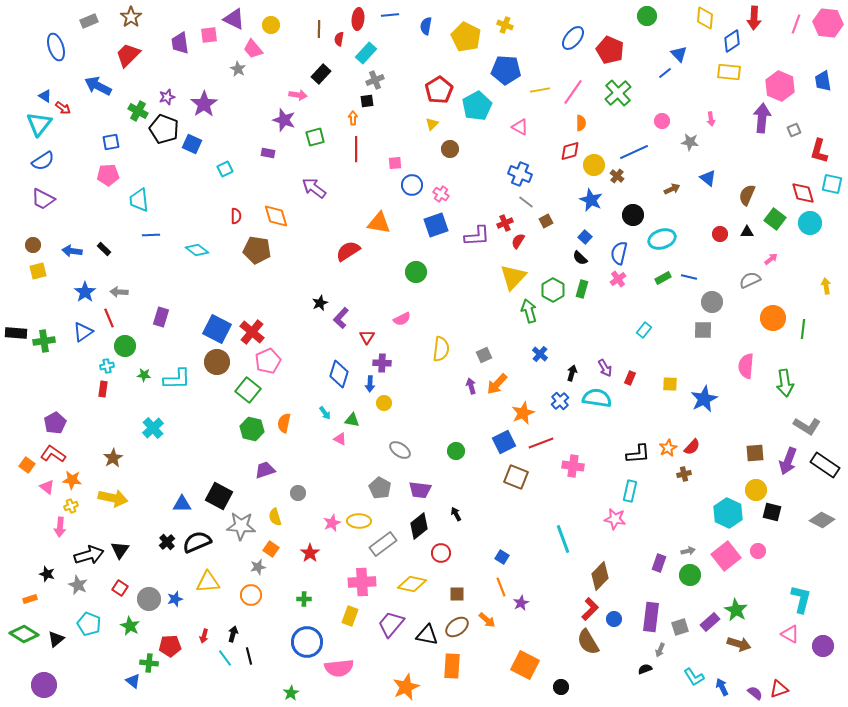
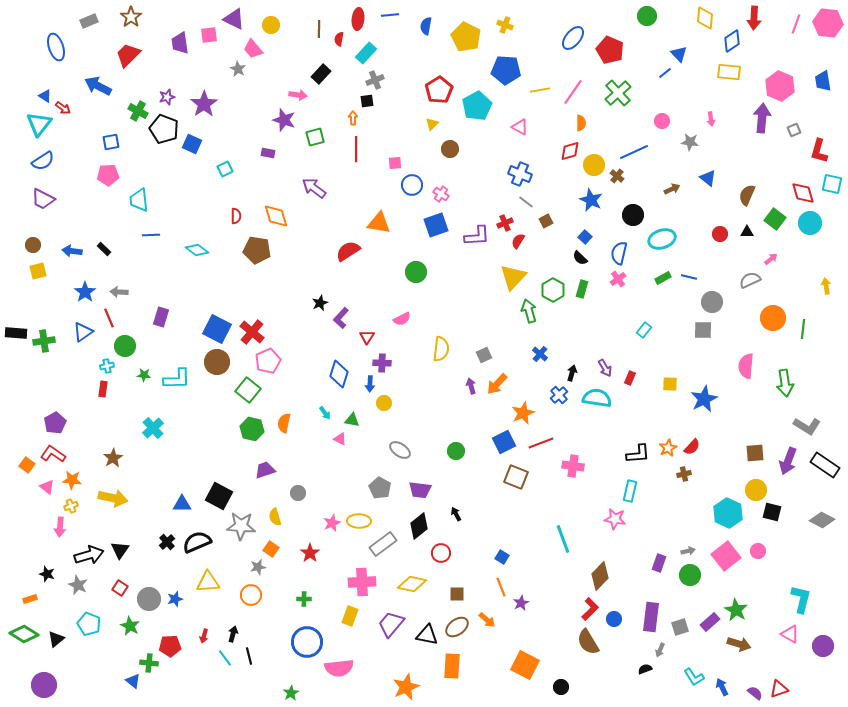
blue cross at (560, 401): moved 1 px left, 6 px up
